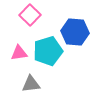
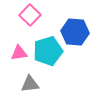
gray triangle: moved 1 px left
